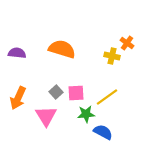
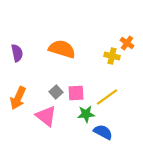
purple semicircle: rotated 72 degrees clockwise
pink triangle: rotated 20 degrees counterclockwise
